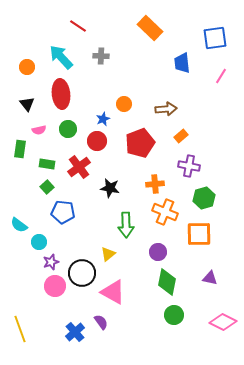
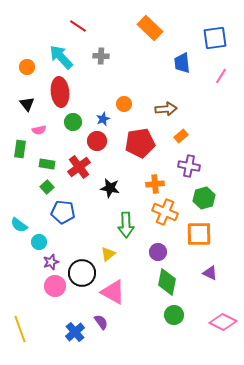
red ellipse at (61, 94): moved 1 px left, 2 px up
green circle at (68, 129): moved 5 px right, 7 px up
red pentagon at (140, 143): rotated 12 degrees clockwise
purple triangle at (210, 278): moved 5 px up; rotated 14 degrees clockwise
